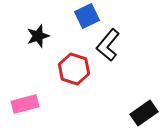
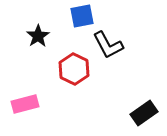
blue square: moved 5 px left; rotated 15 degrees clockwise
black star: rotated 15 degrees counterclockwise
black L-shape: rotated 68 degrees counterclockwise
red hexagon: rotated 8 degrees clockwise
